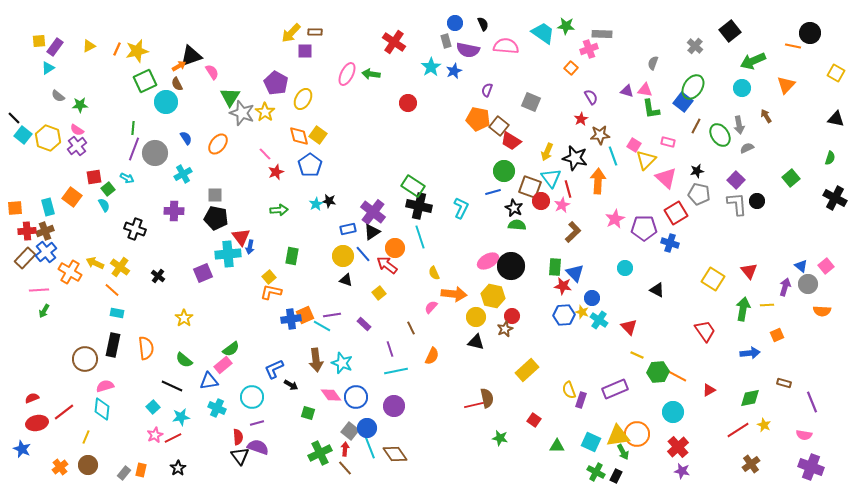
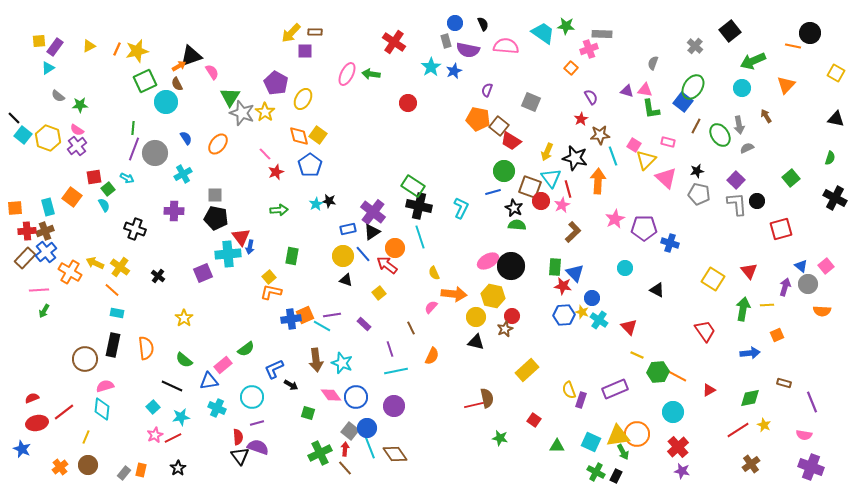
red square at (676, 213): moved 105 px right, 16 px down; rotated 15 degrees clockwise
green semicircle at (231, 349): moved 15 px right
